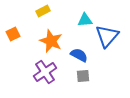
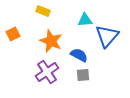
yellow rectangle: rotated 48 degrees clockwise
purple cross: moved 2 px right
gray square: moved 1 px up
